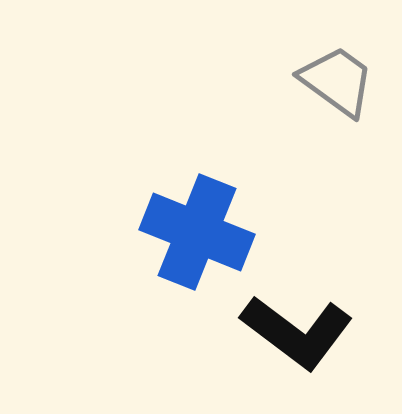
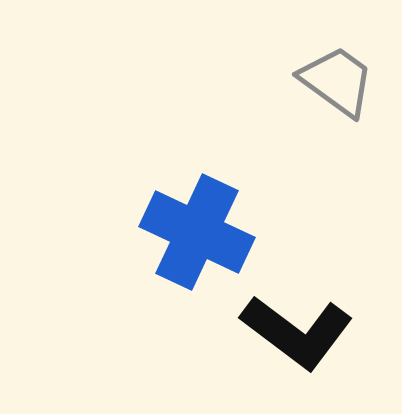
blue cross: rotated 3 degrees clockwise
